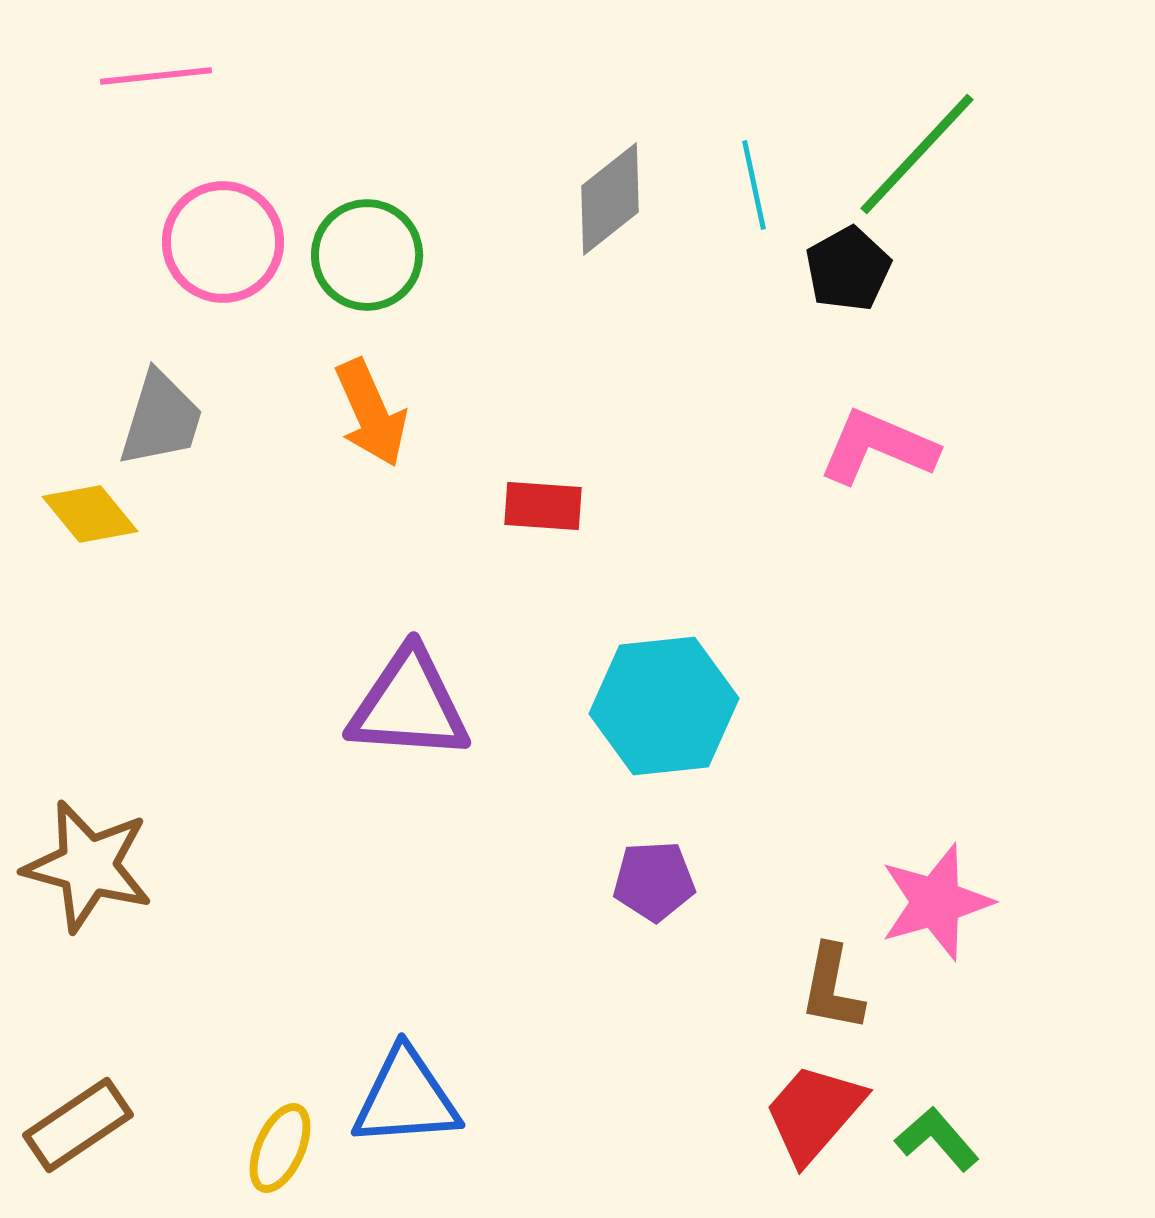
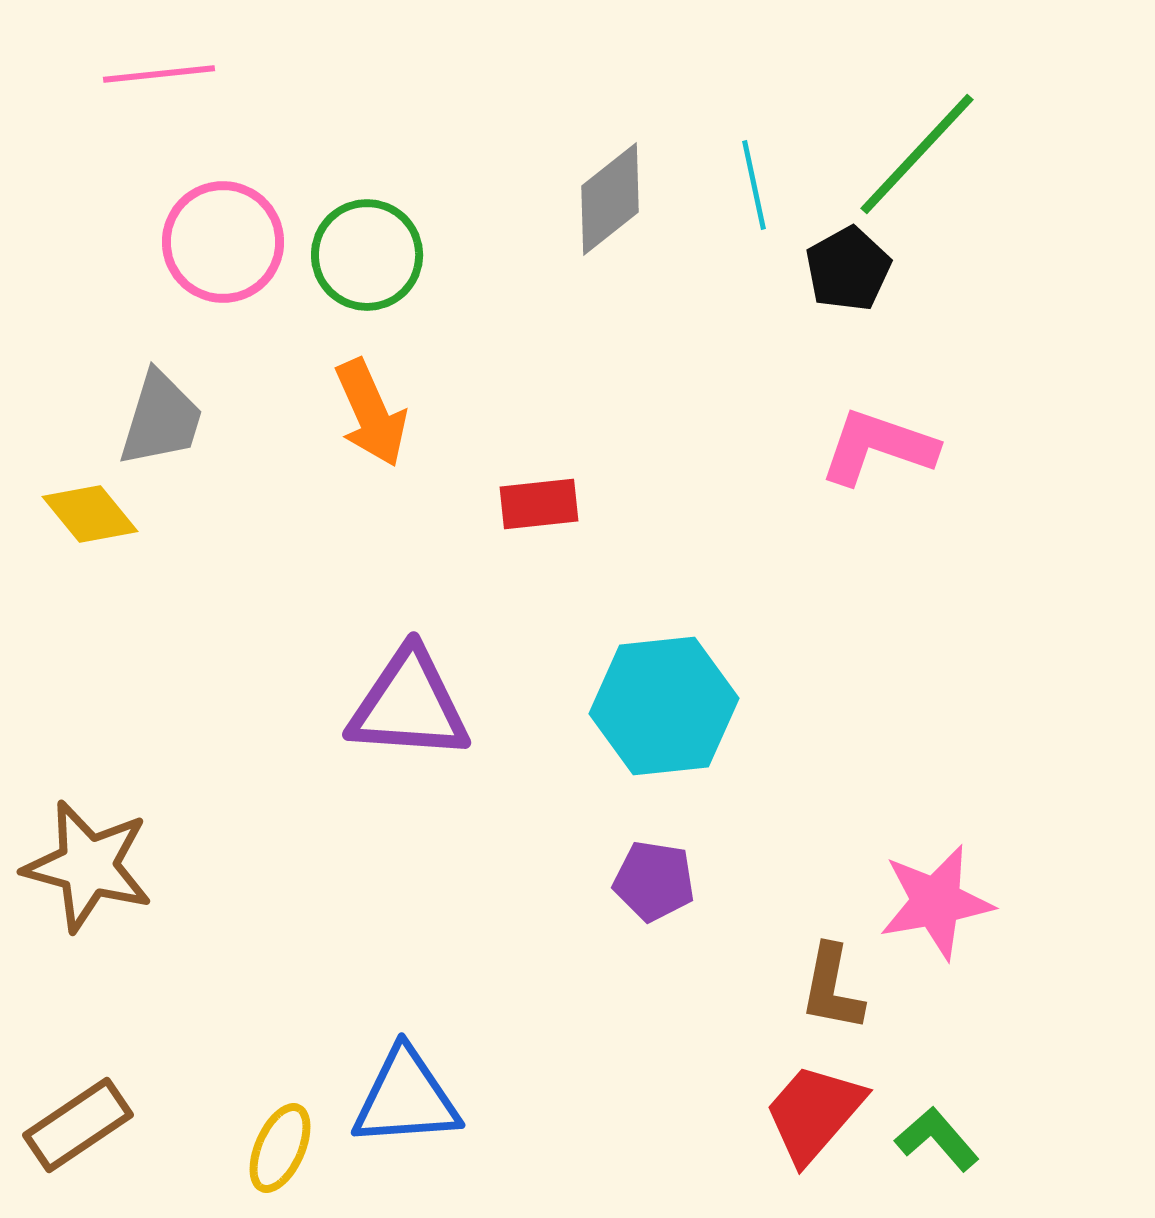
pink line: moved 3 px right, 2 px up
pink L-shape: rotated 4 degrees counterclockwise
red rectangle: moved 4 px left, 2 px up; rotated 10 degrees counterclockwise
purple pentagon: rotated 12 degrees clockwise
pink star: rotated 6 degrees clockwise
